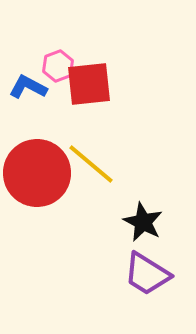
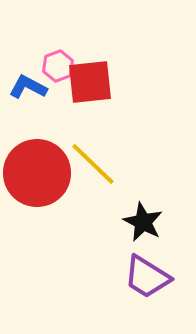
red square: moved 1 px right, 2 px up
yellow line: moved 2 px right; rotated 4 degrees clockwise
purple trapezoid: moved 3 px down
